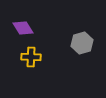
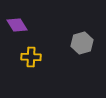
purple diamond: moved 6 px left, 3 px up
